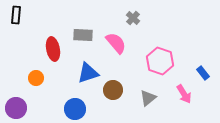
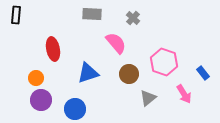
gray rectangle: moved 9 px right, 21 px up
pink hexagon: moved 4 px right, 1 px down
brown circle: moved 16 px right, 16 px up
purple circle: moved 25 px right, 8 px up
